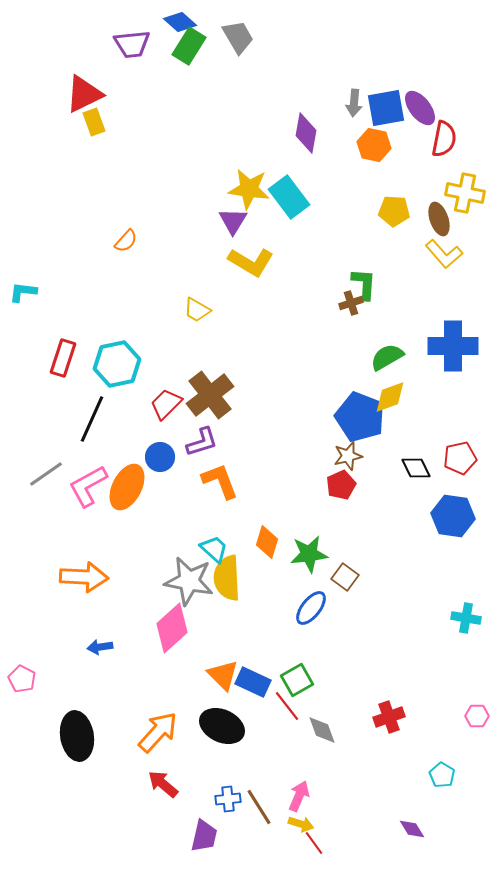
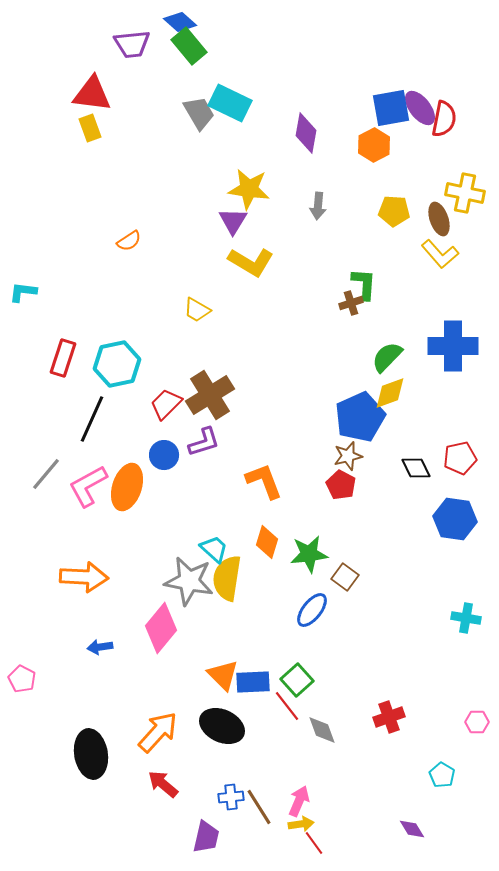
gray trapezoid at (238, 37): moved 39 px left, 76 px down
green rectangle at (189, 46): rotated 72 degrees counterclockwise
red triangle at (84, 94): moved 8 px right; rotated 33 degrees clockwise
gray arrow at (354, 103): moved 36 px left, 103 px down
blue square at (386, 108): moved 5 px right
yellow rectangle at (94, 122): moved 4 px left, 6 px down
red semicircle at (444, 139): moved 20 px up
orange hexagon at (374, 145): rotated 20 degrees clockwise
cyan rectangle at (289, 197): moved 59 px left, 94 px up; rotated 27 degrees counterclockwise
orange semicircle at (126, 241): moved 3 px right; rotated 15 degrees clockwise
yellow L-shape at (444, 254): moved 4 px left
green semicircle at (387, 357): rotated 16 degrees counterclockwise
brown cross at (210, 395): rotated 6 degrees clockwise
yellow diamond at (390, 397): moved 4 px up
blue pentagon at (360, 417): rotated 27 degrees clockwise
purple L-shape at (202, 442): moved 2 px right
blue circle at (160, 457): moved 4 px right, 2 px up
gray line at (46, 474): rotated 15 degrees counterclockwise
orange L-shape at (220, 481): moved 44 px right
red pentagon at (341, 485): rotated 20 degrees counterclockwise
orange ellipse at (127, 487): rotated 9 degrees counterclockwise
blue hexagon at (453, 516): moved 2 px right, 3 px down
yellow semicircle at (227, 578): rotated 12 degrees clockwise
blue ellipse at (311, 608): moved 1 px right, 2 px down
pink diamond at (172, 628): moved 11 px left; rotated 9 degrees counterclockwise
green square at (297, 680): rotated 12 degrees counterclockwise
blue rectangle at (253, 682): rotated 28 degrees counterclockwise
pink hexagon at (477, 716): moved 6 px down
black ellipse at (77, 736): moved 14 px right, 18 px down
pink arrow at (299, 796): moved 5 px down
blue cross at (228, 799): moved 3 px right, 2 px up
yellow arrow at (301, 824): rotated 25 degrees counterclockwise
purple trapezoid at (204, 836): moved 2 px right, 1 px down
